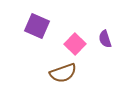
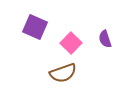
purple square: moved 2 px left, 1 px down
pink square: moved 4 px left, 1 px up
